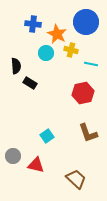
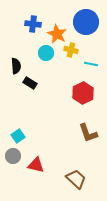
red hexagon: rotated 15 degrees counterclockwise
cyan square: moved 29 px left
